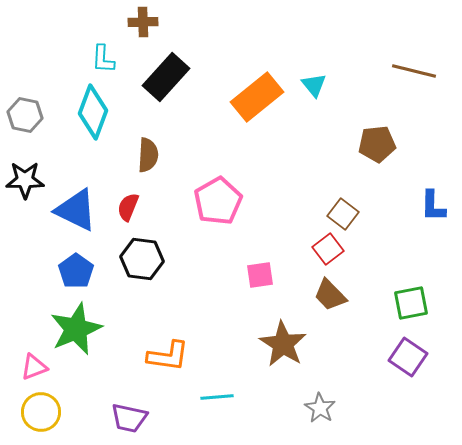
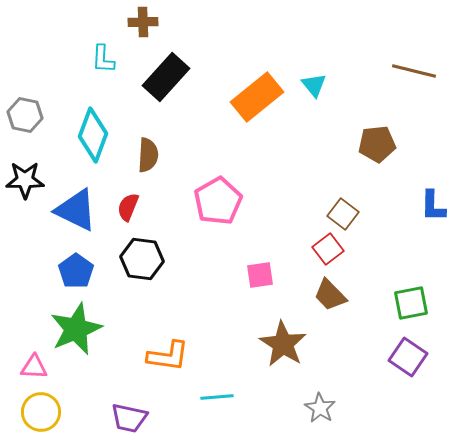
cyan diamond: moved 23 px down
pink triangle: rotated 24 degrees clockwise
